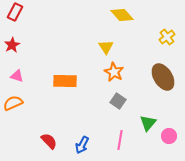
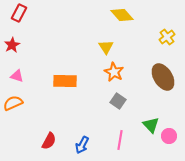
red rectangle: moved 4 px right, 1 px down
green triangle: moved 3 px right, 2 px down; rotated 24 degrees counterclockwise
red semicircle: rotated 72 degrees clockwise
